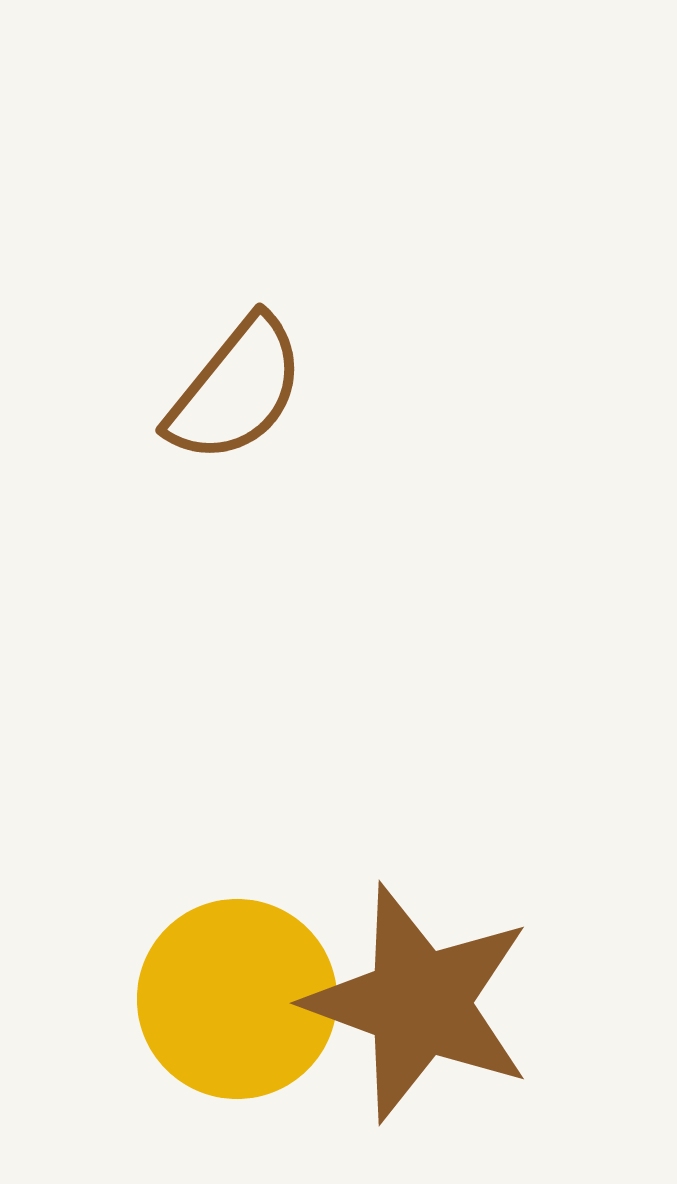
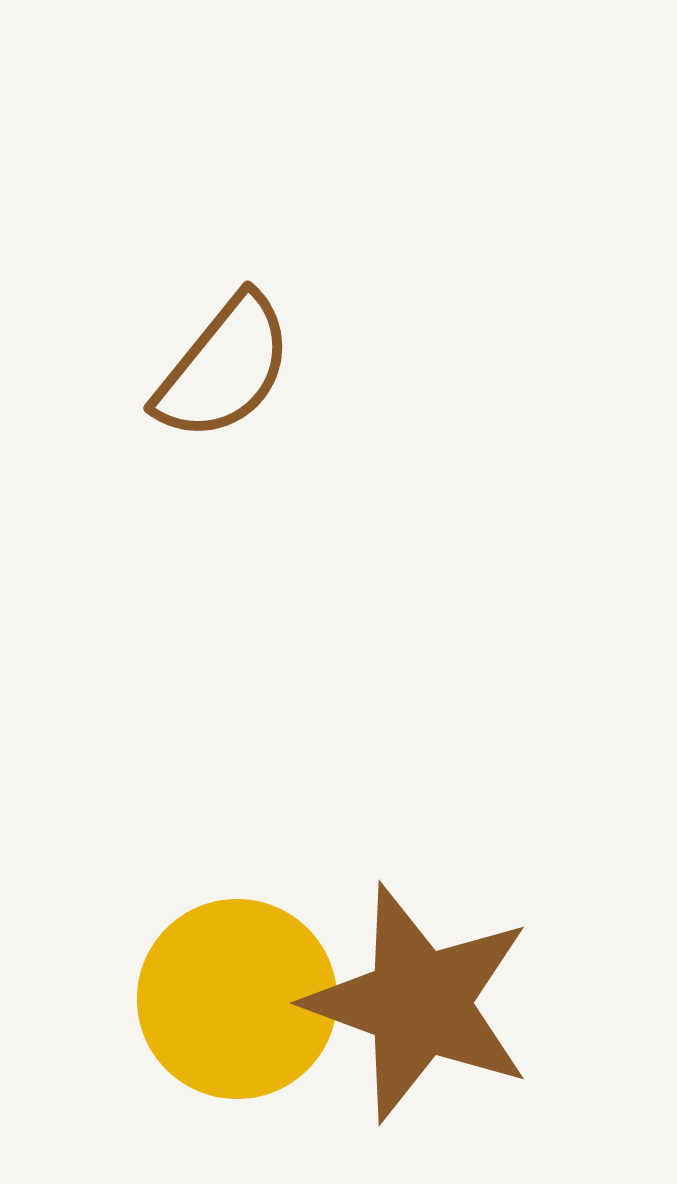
brown semicircle: moved 12 px left, 22 px up
